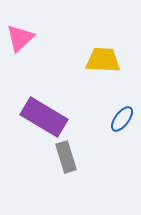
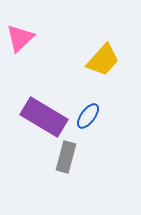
yellow trapezoid: rotated 129 degrees clockwise
blue ellipse: moved 34 px left, 3 px up
gray rectangle: rotated 32 degrees clockwise
